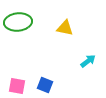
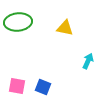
cyan arrow: rotated 28 degrees counterclockwise
blue square: moved 2 px left, 2 px down
